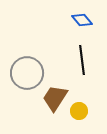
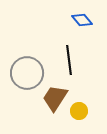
black line: moved 13 px left
